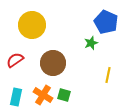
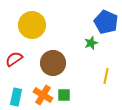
red semicircle: moved 1 px left, 1 px up
yellow line: moved 2 px left, 1 px down
green square: rotated 16 degrees counterclockwise
